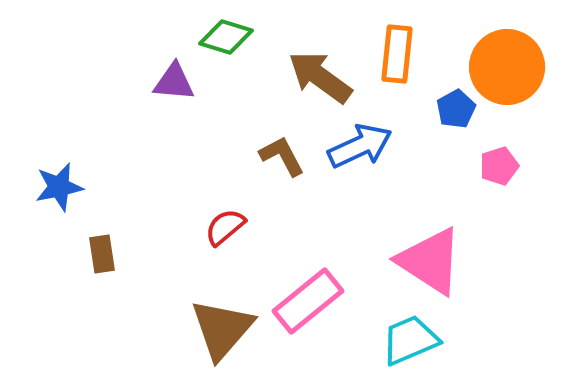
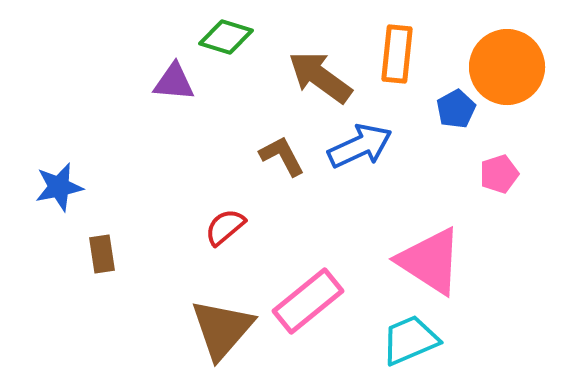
pink pentagon: moved 8 px down
